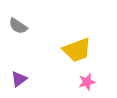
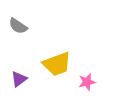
yellow trapezoid: moved 20 px left, 14 px down
